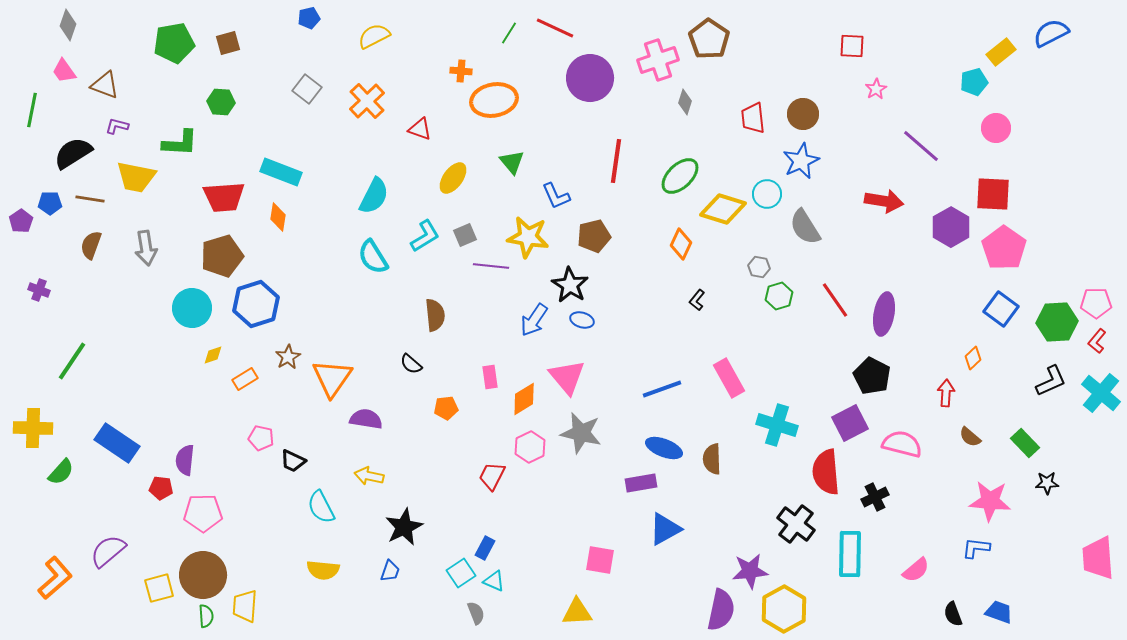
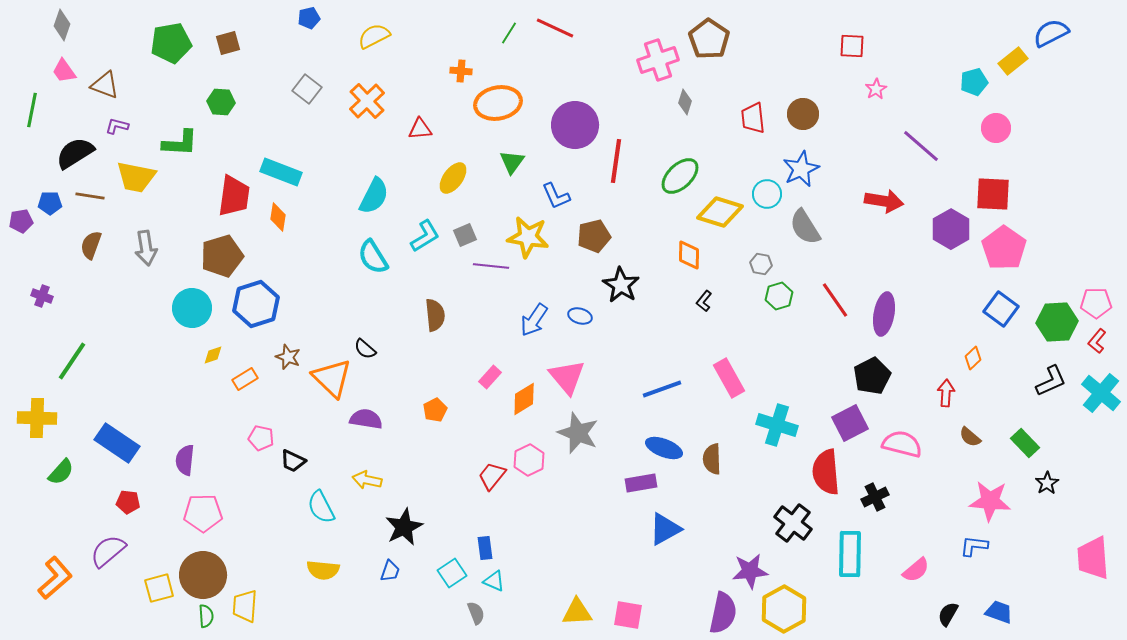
gray diamond at (68, 25): moved 6 px left
green pentagon at (174, 43): moved 3 px left
yellow rectangle at (1001, 52): moved 12 px right, 9 px down
purple circle at (590, 78): moved 15 px left, 47 px down
orange ellipse at (494, 100): moved 4 px right, 3 px down
red triangle at (420, 129): rotated 25 degrees counterclockwise
black semicircle at (73, 153): moved 2 px right
blue star at (801, 161): moved 8 px down
green triangle at (512, 162): rotated 16 degrees clockwise
red trapezoid at (224, 197): moved 10 px right, 1 px up; rotated 78 degrees counterclockwise
brown line at (90, 199): moved 3 px up
yellow diamond at (723, 209): moved 3 px left, 3 px down
purple pentagon at (21, 221): rotated 25 degrees clockwise
purple hexagon at (951, 227): moved 2 px down
orange diamond at (681, 244): moved 8 px right, 11 px down; rotated 24 degrees counterclockwise
gray hexagon at (759, 267): moved 2 px right, 3 px up
black star at (570, 285): moved 51 px right
purple cross at (39, 290): moved 3 px right, 6 px down
black L-shape at (697, 300): moved 7 px right, 1 px down
blue ellipse at (582, 320): moved 2 px left, 4 px up
brown star at (288, 357): rotated 20 degrees counterclockwise
black semicircle at (411, 364): moved 46 px left, 15 px up
black pentagon at (872, 376): rotated 18 degrees clockwise
pink rectangle at (490, 377): rotated 50 degrees clockwise
orange triangle at (332, 378): rotated 21 degrees counterclockwise
orange pentagon at (446, 408): moved 11 px left, 2 px down; rotated 20 degrees counterclockwise
yellow cross at (33, 428): moved 4 px right, 10 px up
gray star at (581, 433): moved 3 px left; rotated 9 degrees clockwise
pink hexagon at (530, 447): moved 1 px left, 13 px down
yellow arrow at (369, 476): moved 2 px left, 4 px down
red trapezoid at (492, 476): rotated 12 degrees clockwise
black star at (1047, 483): rotated 30 degrees counterclockwise
red pentagon at (161, 488): moved 33 px left, 14 px down
black cross at (796, 524): moved 3 px left, 1 px up
blue rectangle at (485, 548): rotated 35 degrees counterclockwise
blue L-shape at (976, 548): moved 2 px left, 2 px up
pink trapezoid at (1098, 558): moved 5 px left
pink square at (600, 560): moved 28 px right, 55 px down
cyan square at (461, 573): moved 9 px left
purple semicircle at (721, 610): moved 2 px right, 3 px down
black semicircle at (953, 614): moved 5 px left; rotated 50 degrees clockwise
